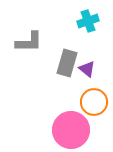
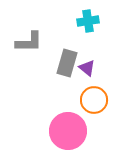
cyan cross: rotated 10 degrees clockwise
purple triangle: moved 1 px up
orange circle: moved 2 px up
pink circle: moved 3 px left, 1 px down
